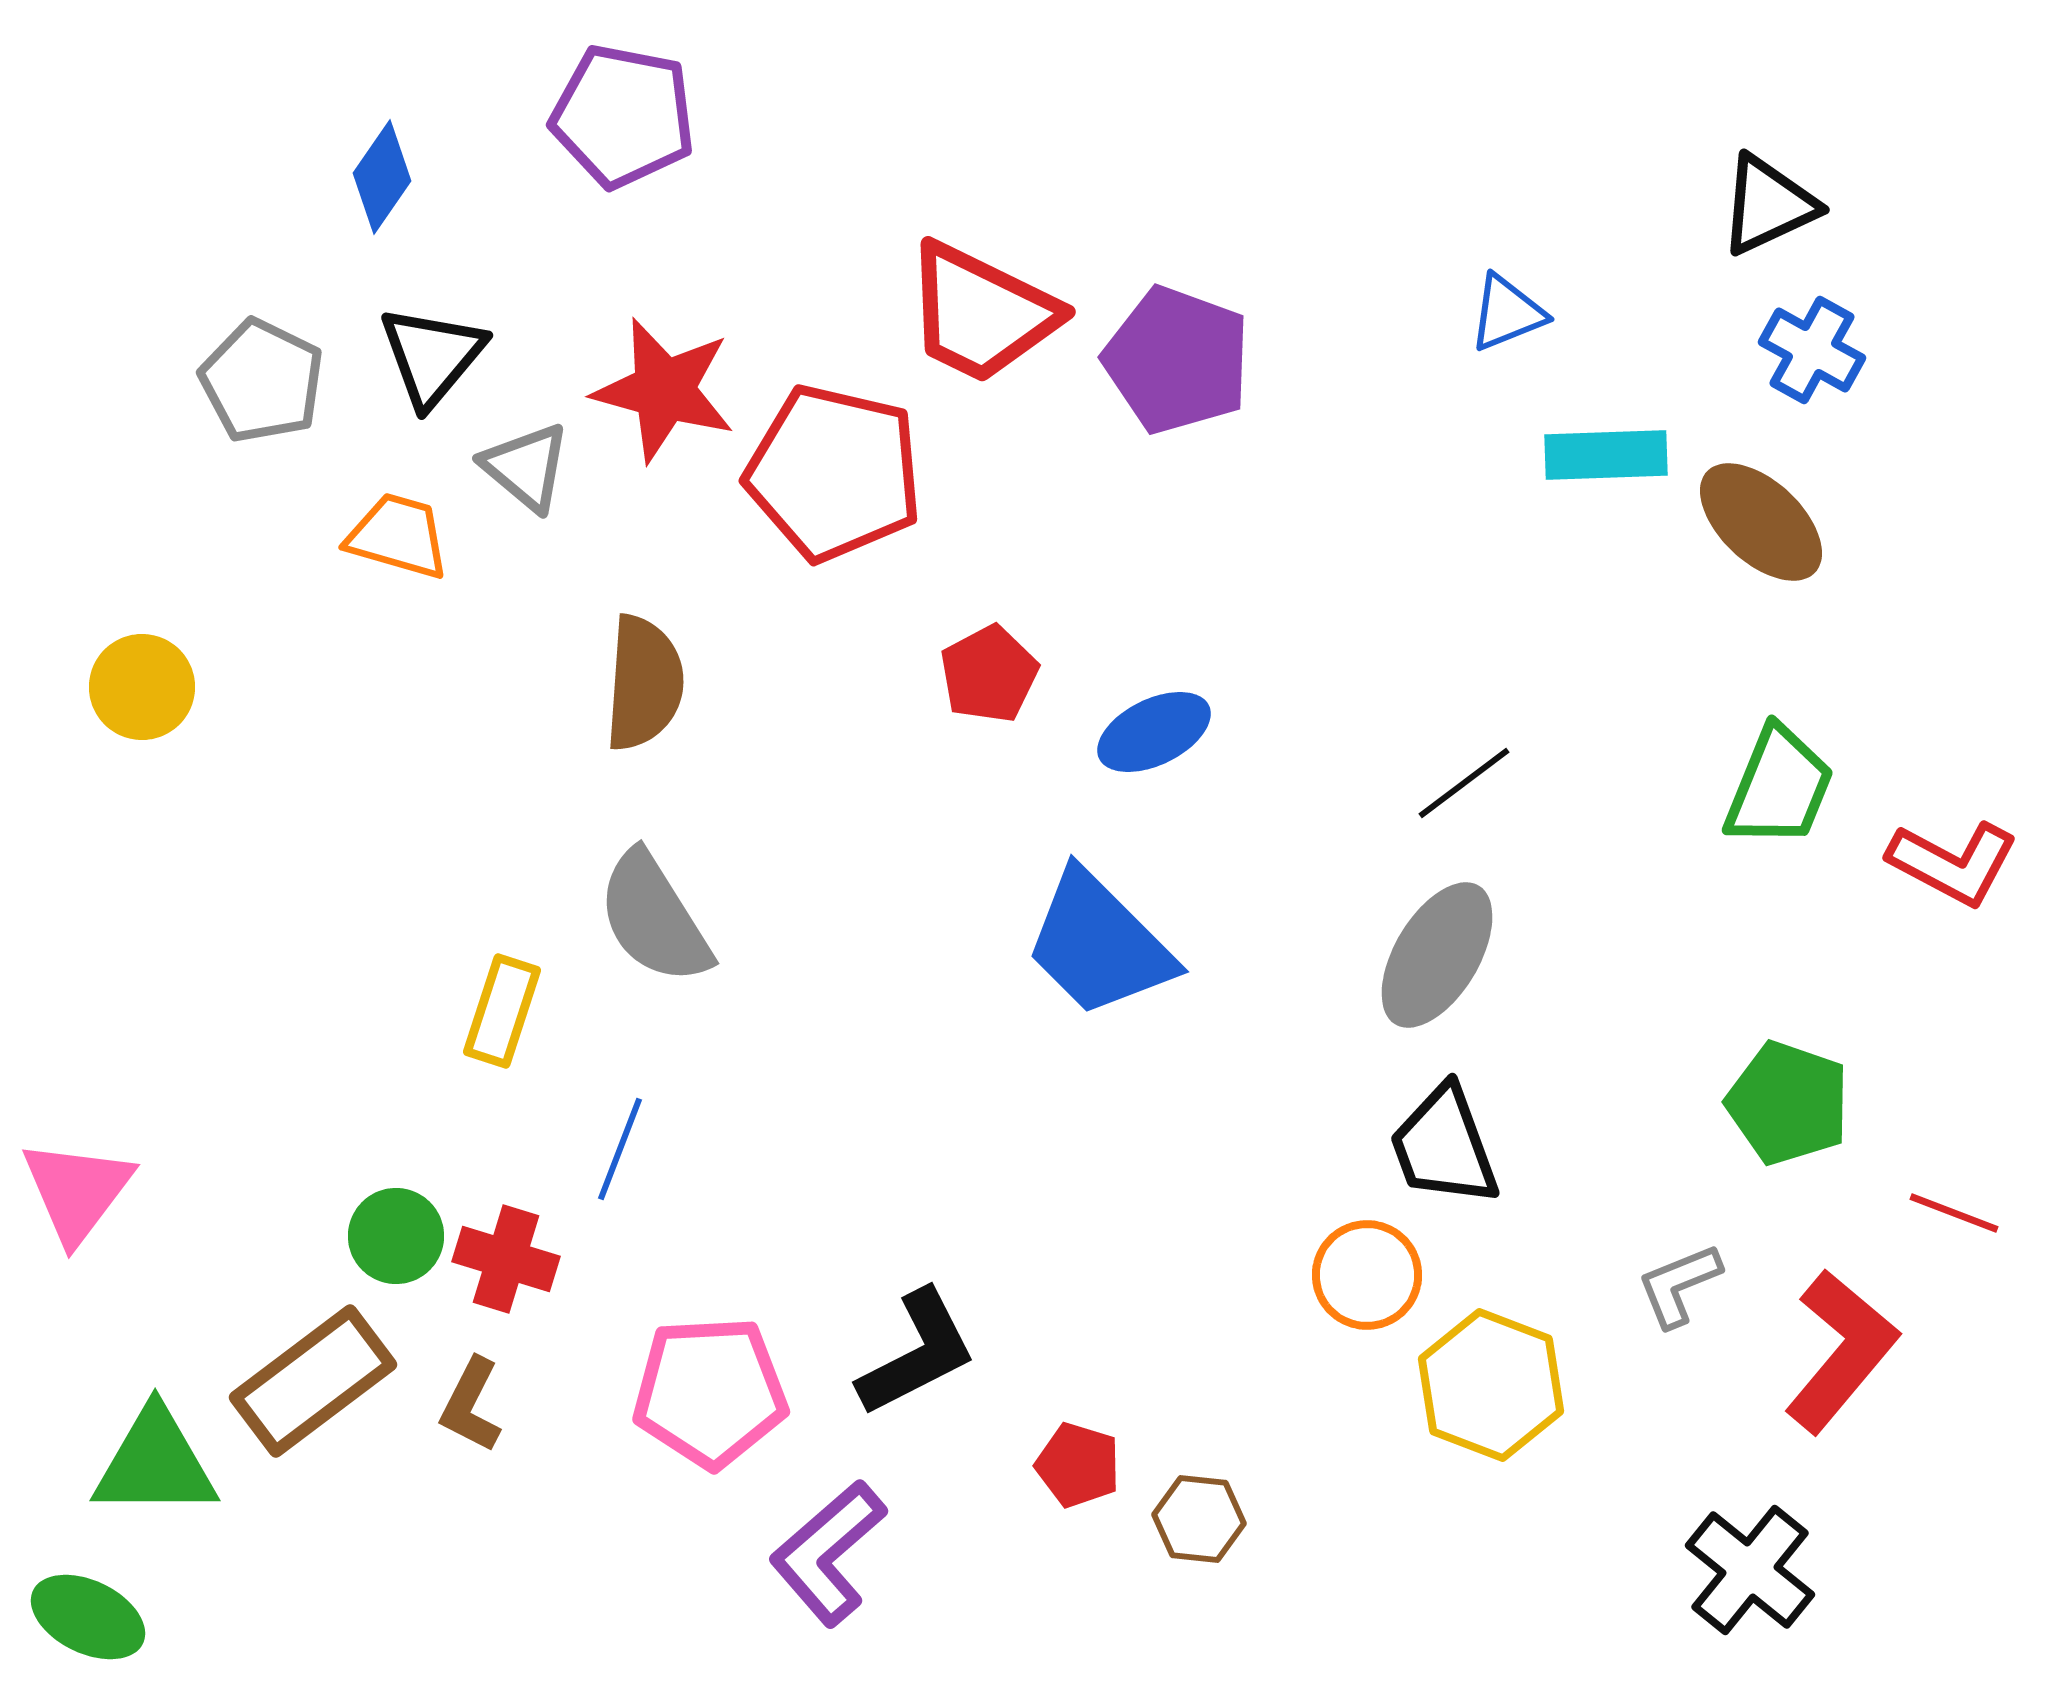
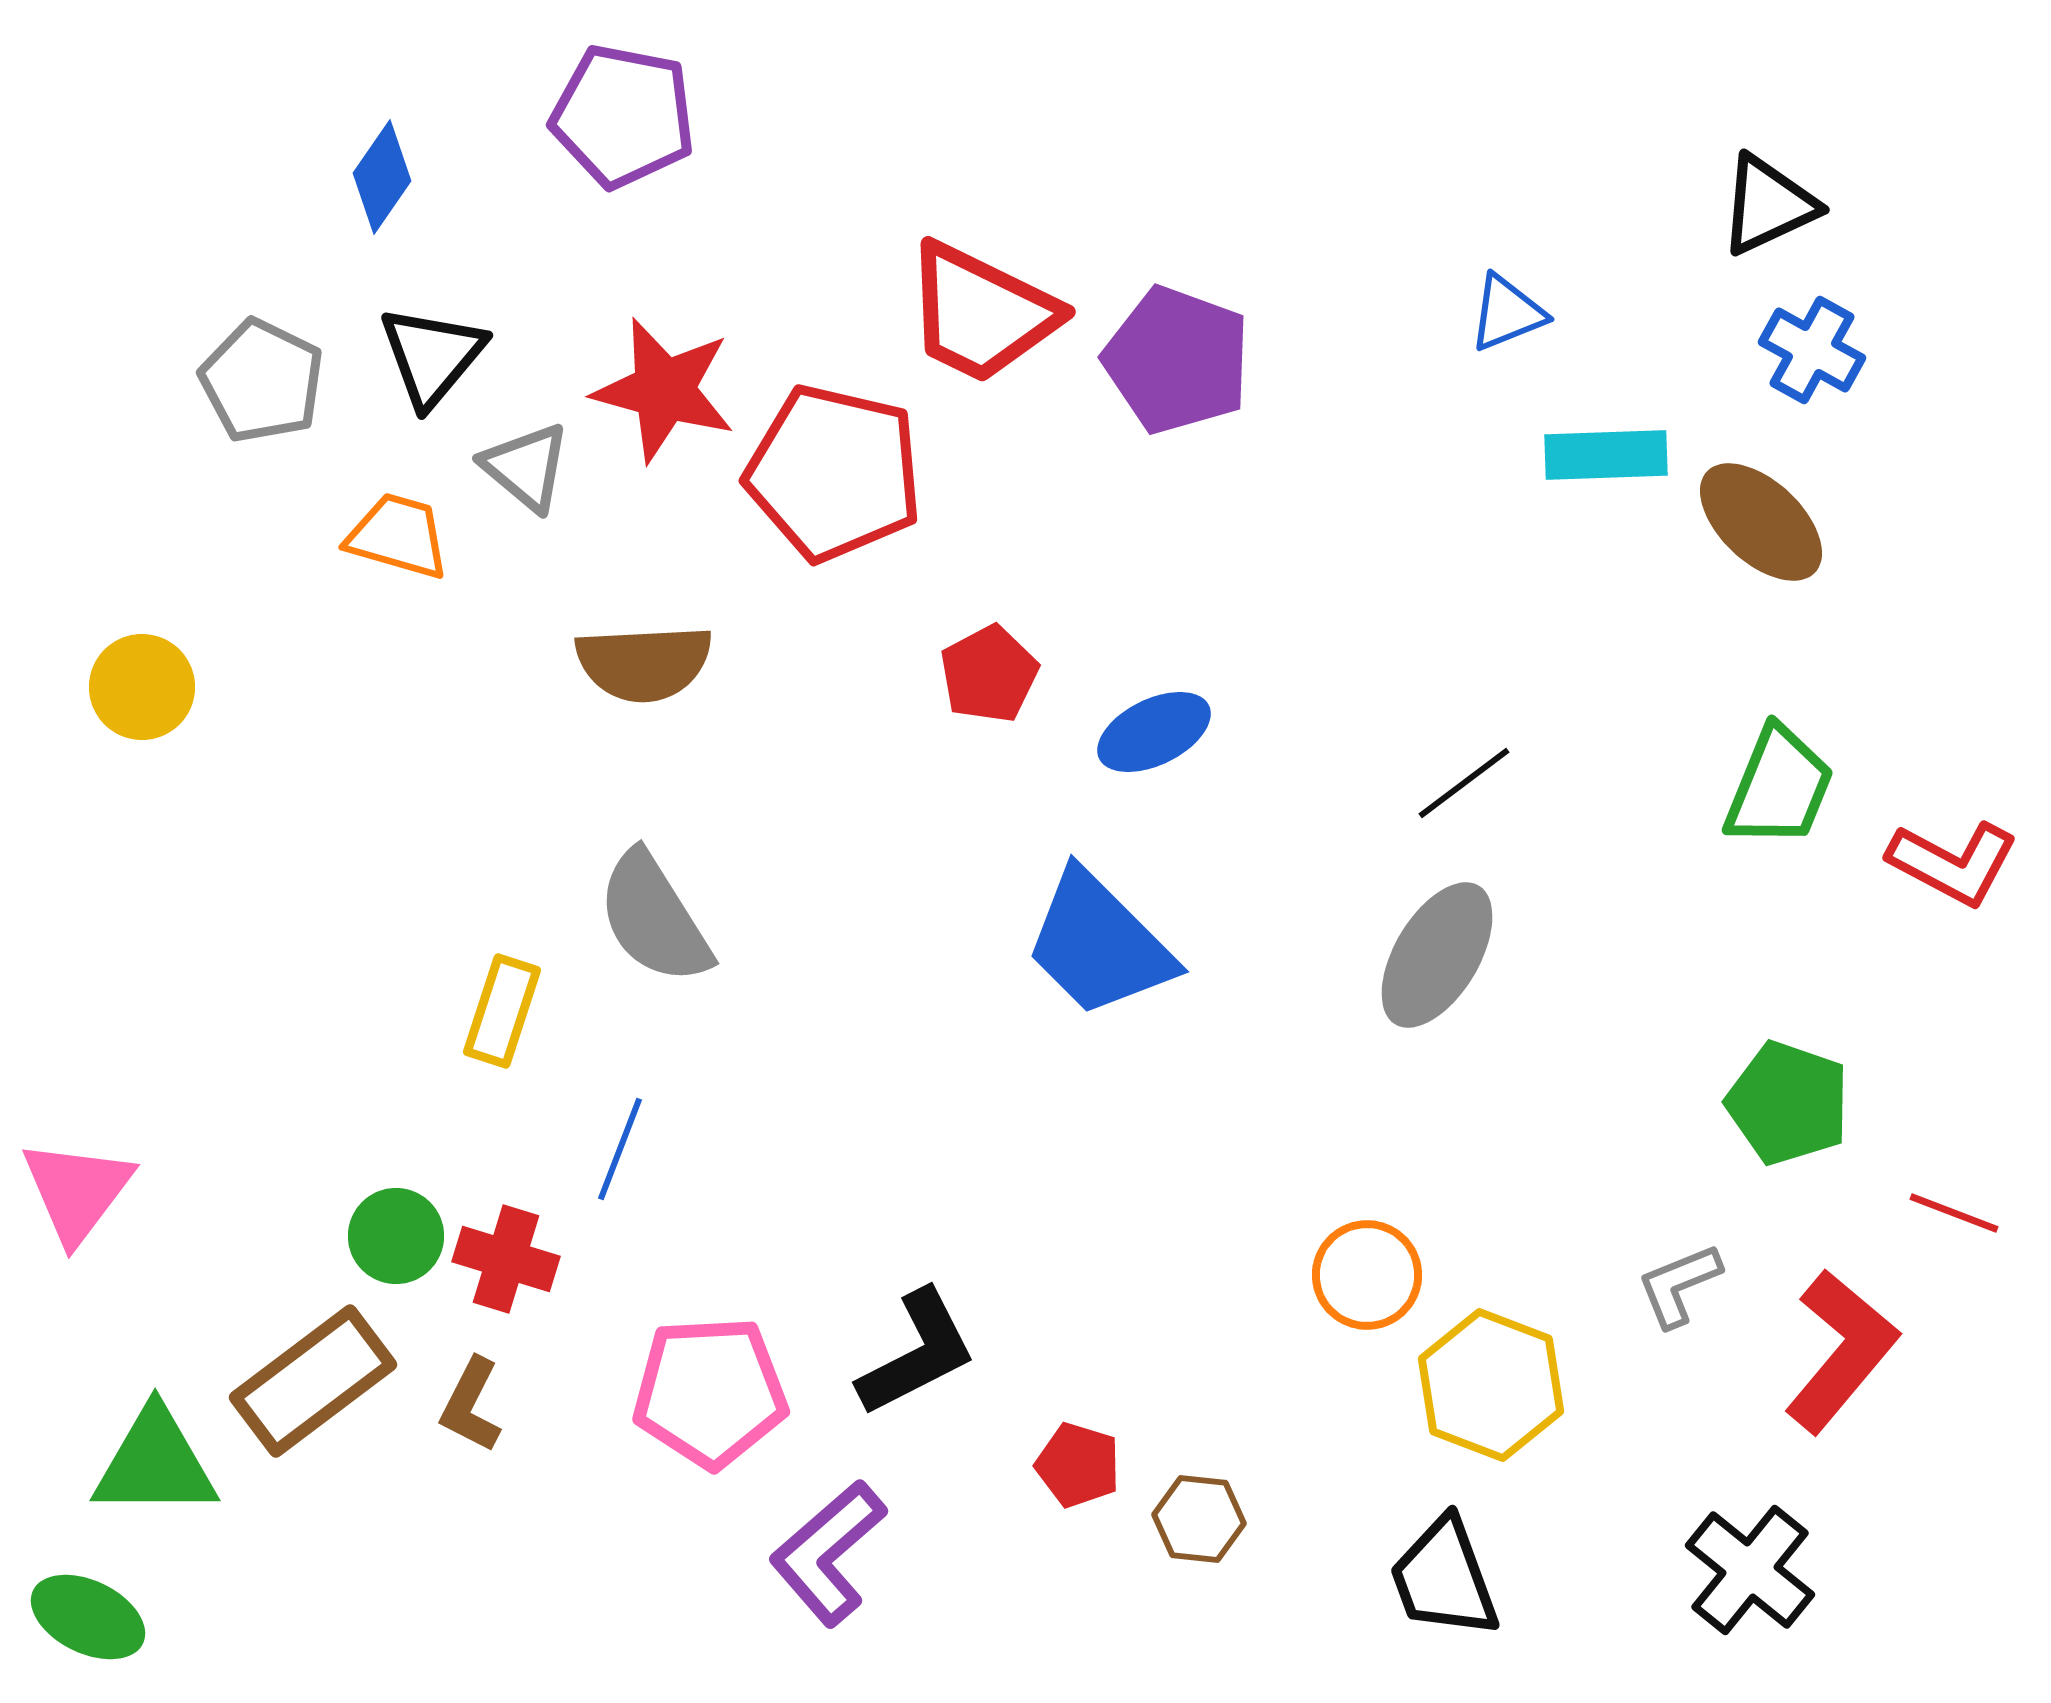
brown semicircle at (644, 683): moved 20 px up; rotated 83 degrees clockwise
black trapezoid at (1444, 1146): moved 432 px down
